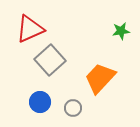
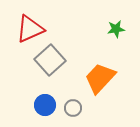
green star: moved 5 px left, 2 px up
blue circle: moved 5 px right, 3 px down
